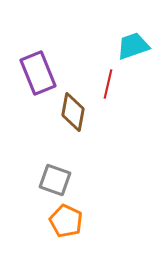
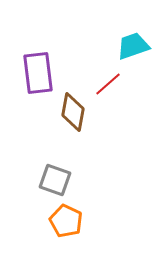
purple rectangle: rotated 15 degrees clockwise
red line: rotated 36 degrees clockwise
